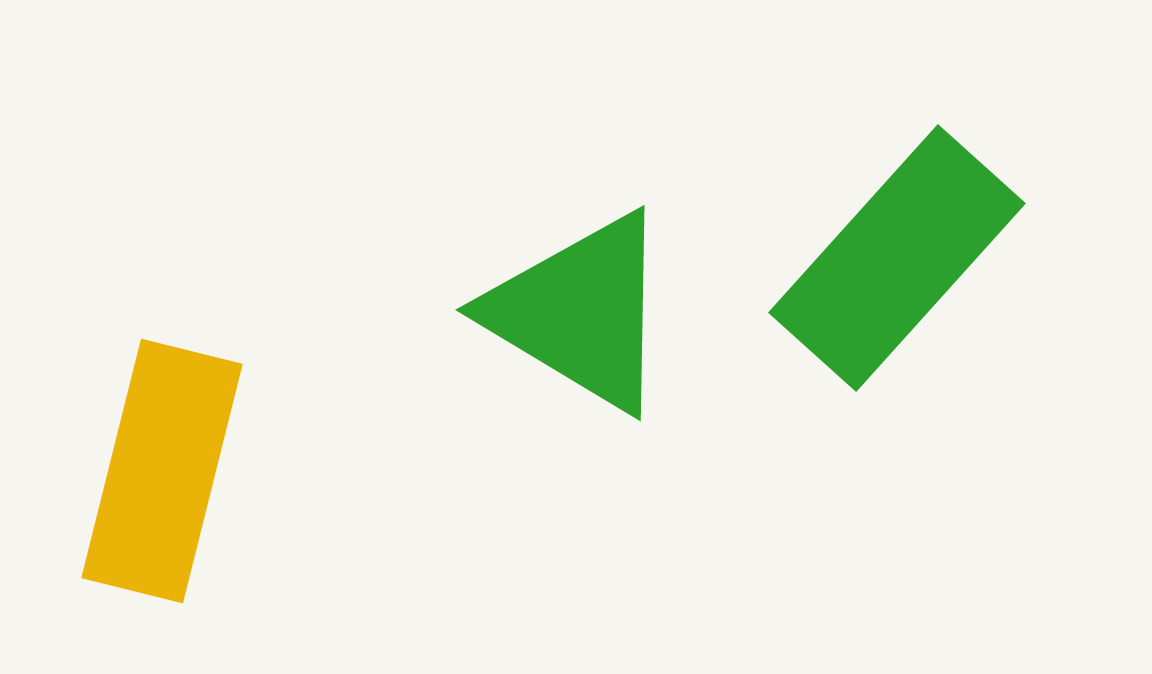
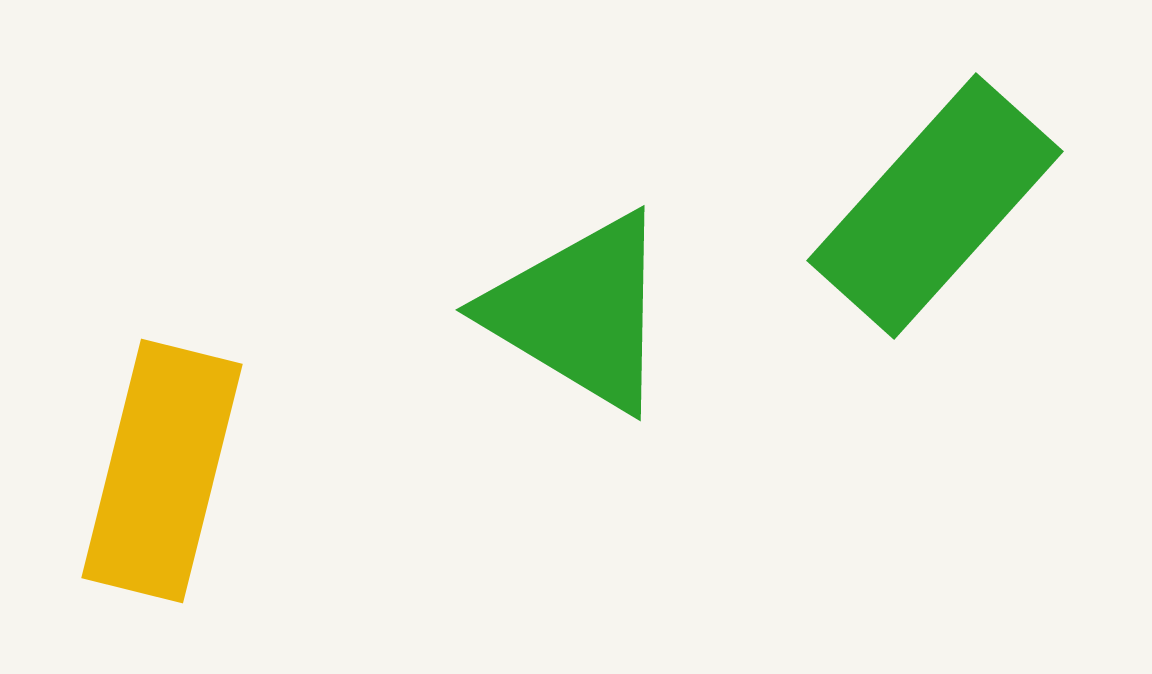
green rectangle: moved 38 px right, 52 px up
